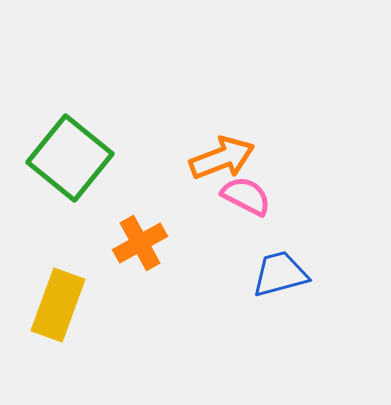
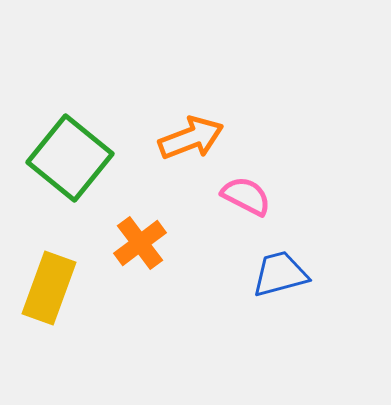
orange arrow: moved 31 px left, 20 px up
orange cross: rotated 8 degrees counterclockwise
yellow rectangle: moved 9 px left, 17 px up
